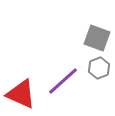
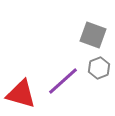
gray square: moved 4 px left, 3 px up
red triangle: rotated 8 degrees counterclockwise
